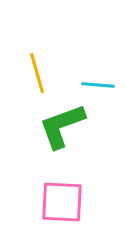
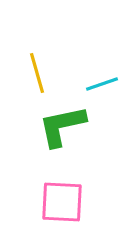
cyan line: moved 4 px right, 1 px up; rotated 24 degrees counterclockwise
green L-shape: rotated 8 degrees clockwise
